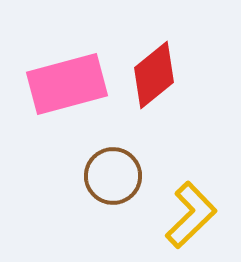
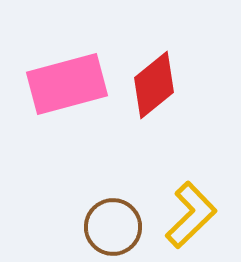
red diamond: moved 10 px down
brown circle: moved 51 px down
